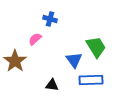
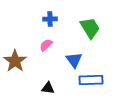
blue cross: rotated 16 degrees counterclockwise
pink semicircle: moved 11 px right, 6 px down
green trapezoid: moved 6 px left, 19 px up
black triangle: moved 4 px left, 3 px down
